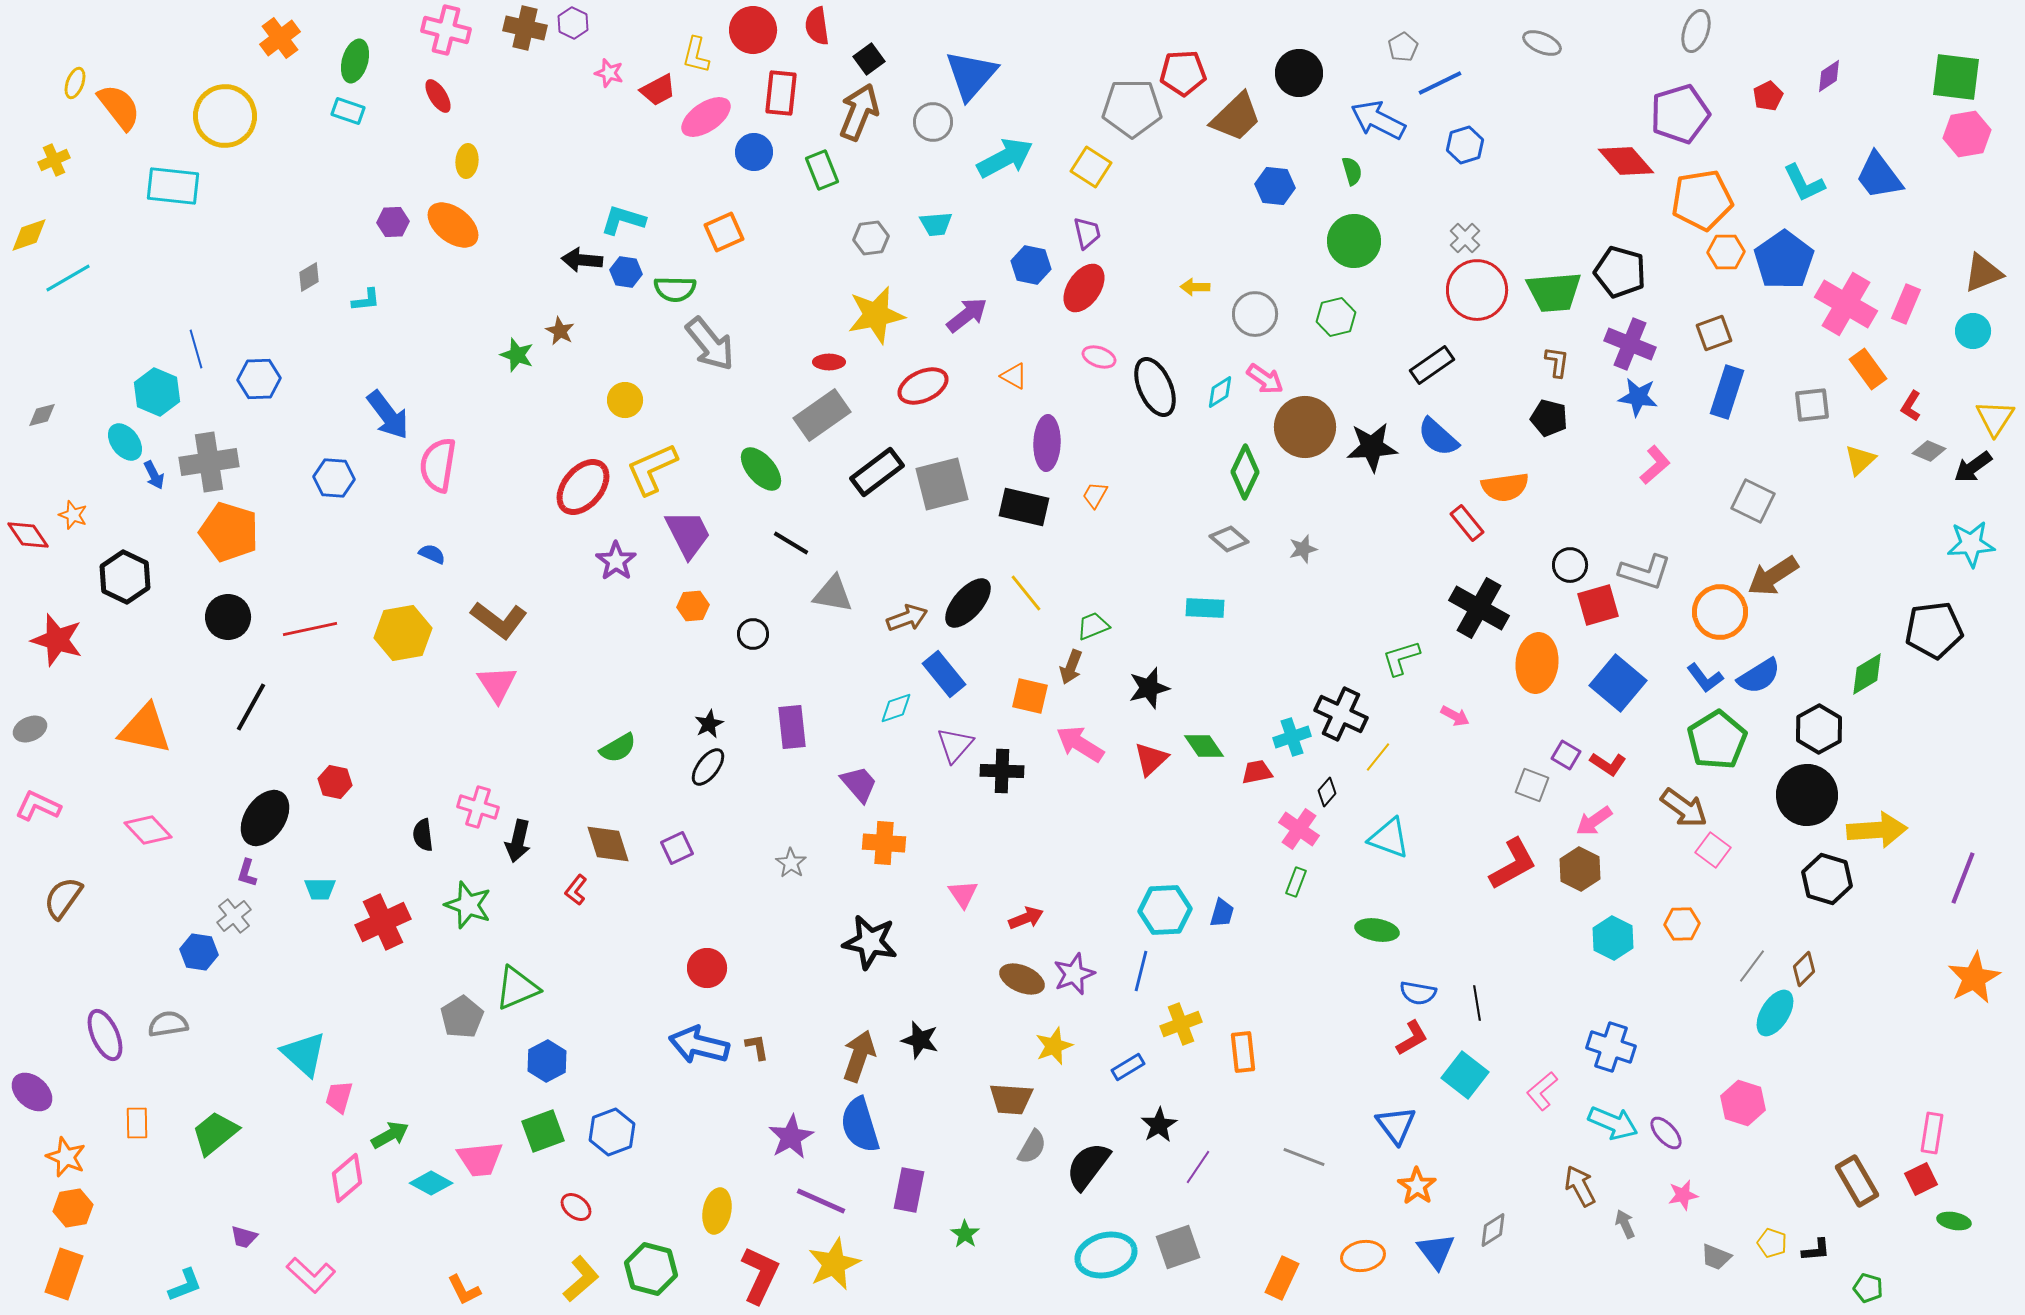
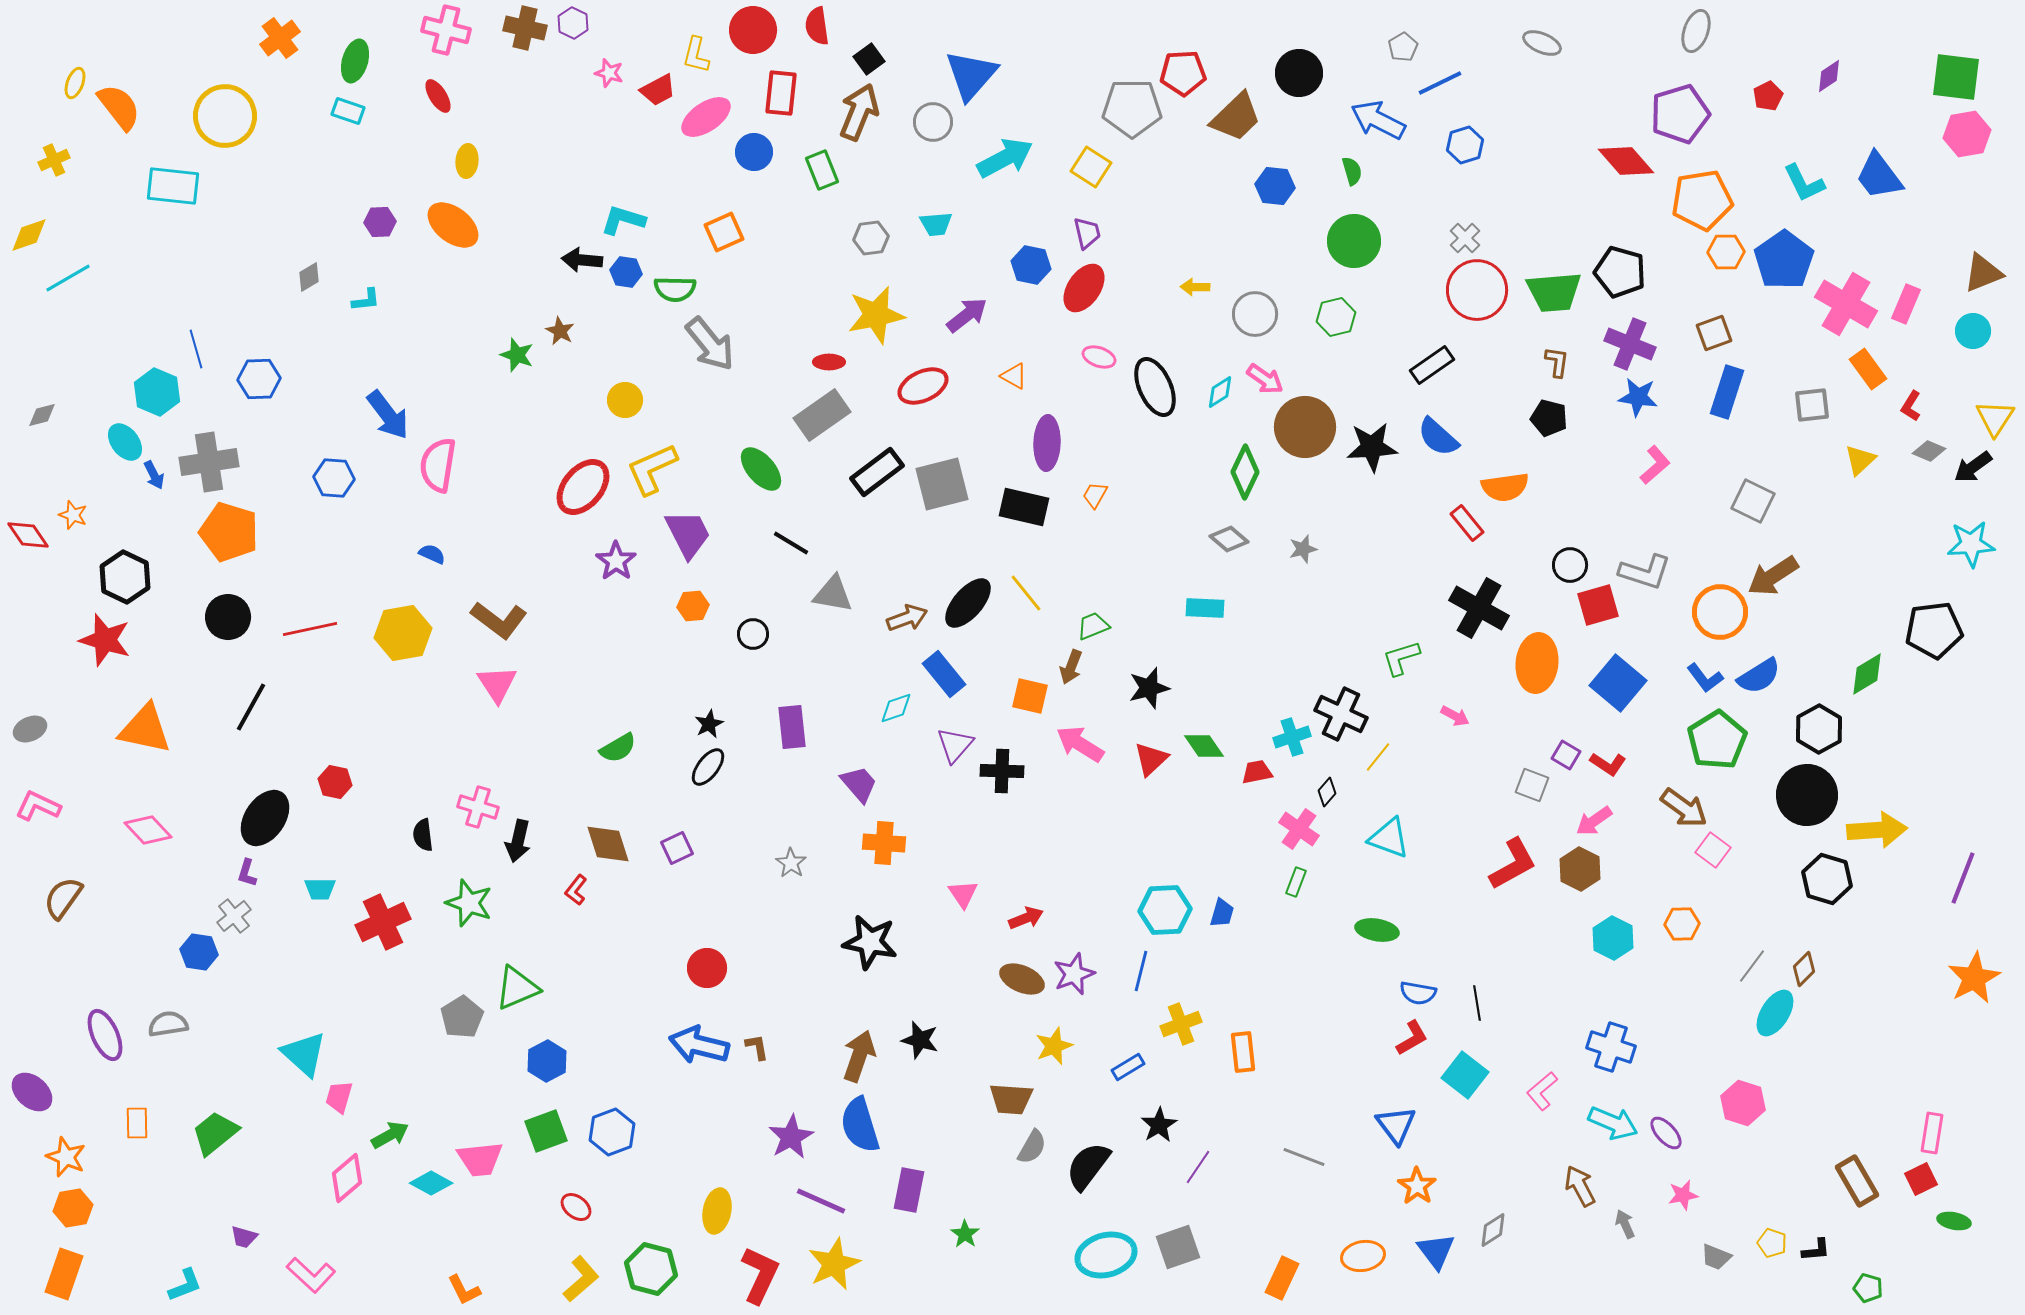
purple hexagon at (393, 222): moved 13 px left
red star at (57, 640): moved 48 px right
green star at (468, 905): moved 1 px right, 2 px up
green square at (543, 1131): moved 3 px right
